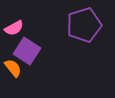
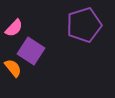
pink semicircle: rotated 18 degrees counterclockwise
purple square: moved 4 px right
